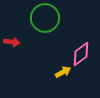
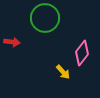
pink diamond: moved 1 px right, 1 px up; rotated 15 degrees counterclockwise
yellow arrow: rotated 77 degrees clockwise
